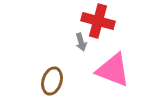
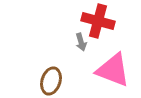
brown ellipse: moved 1 px left
